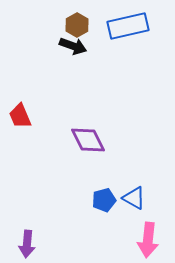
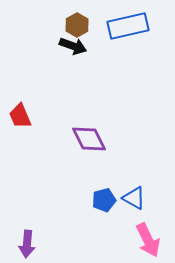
purple diamond: moved 1 px right, 1 px up
pink arrow: rotated 32 degrees counterclockwise
